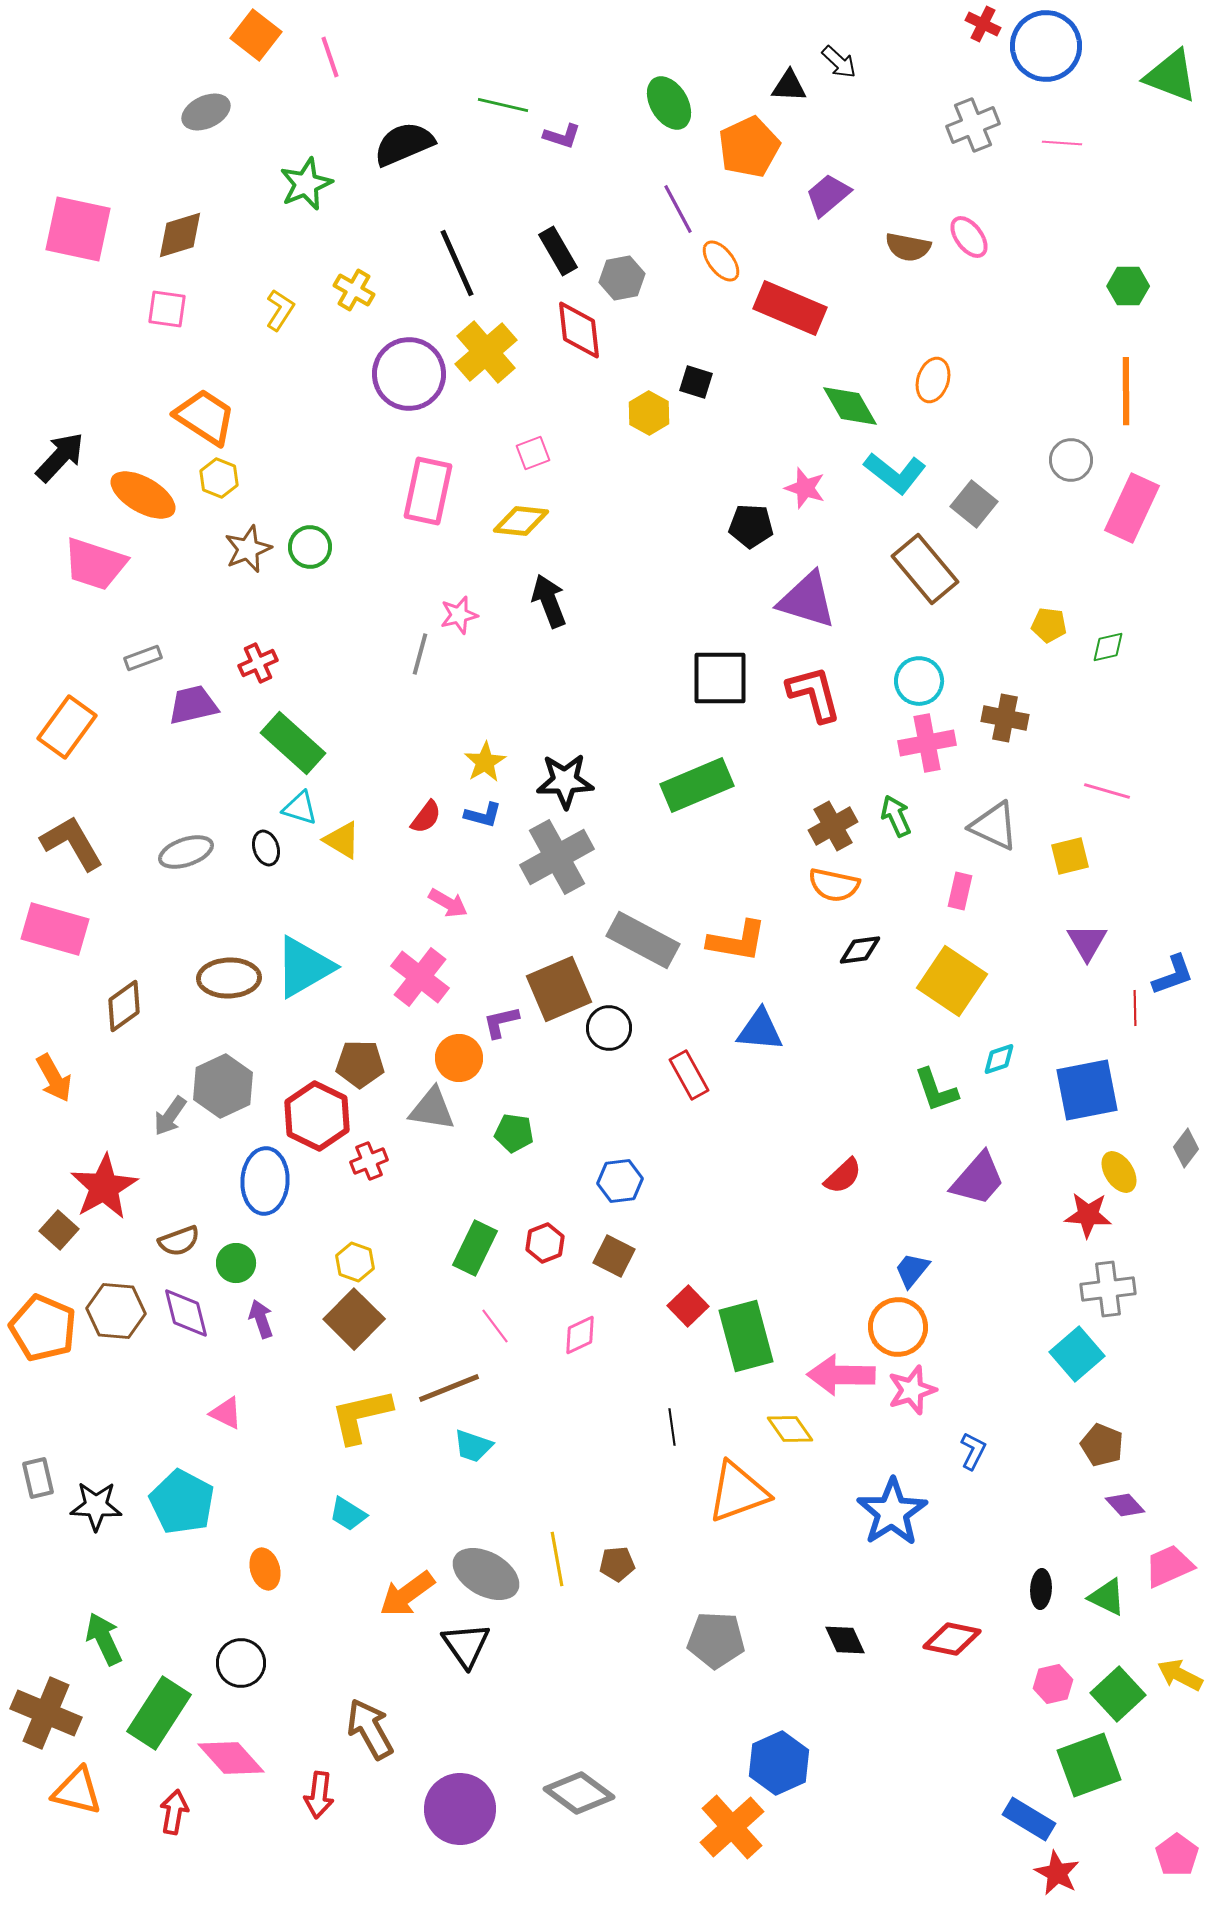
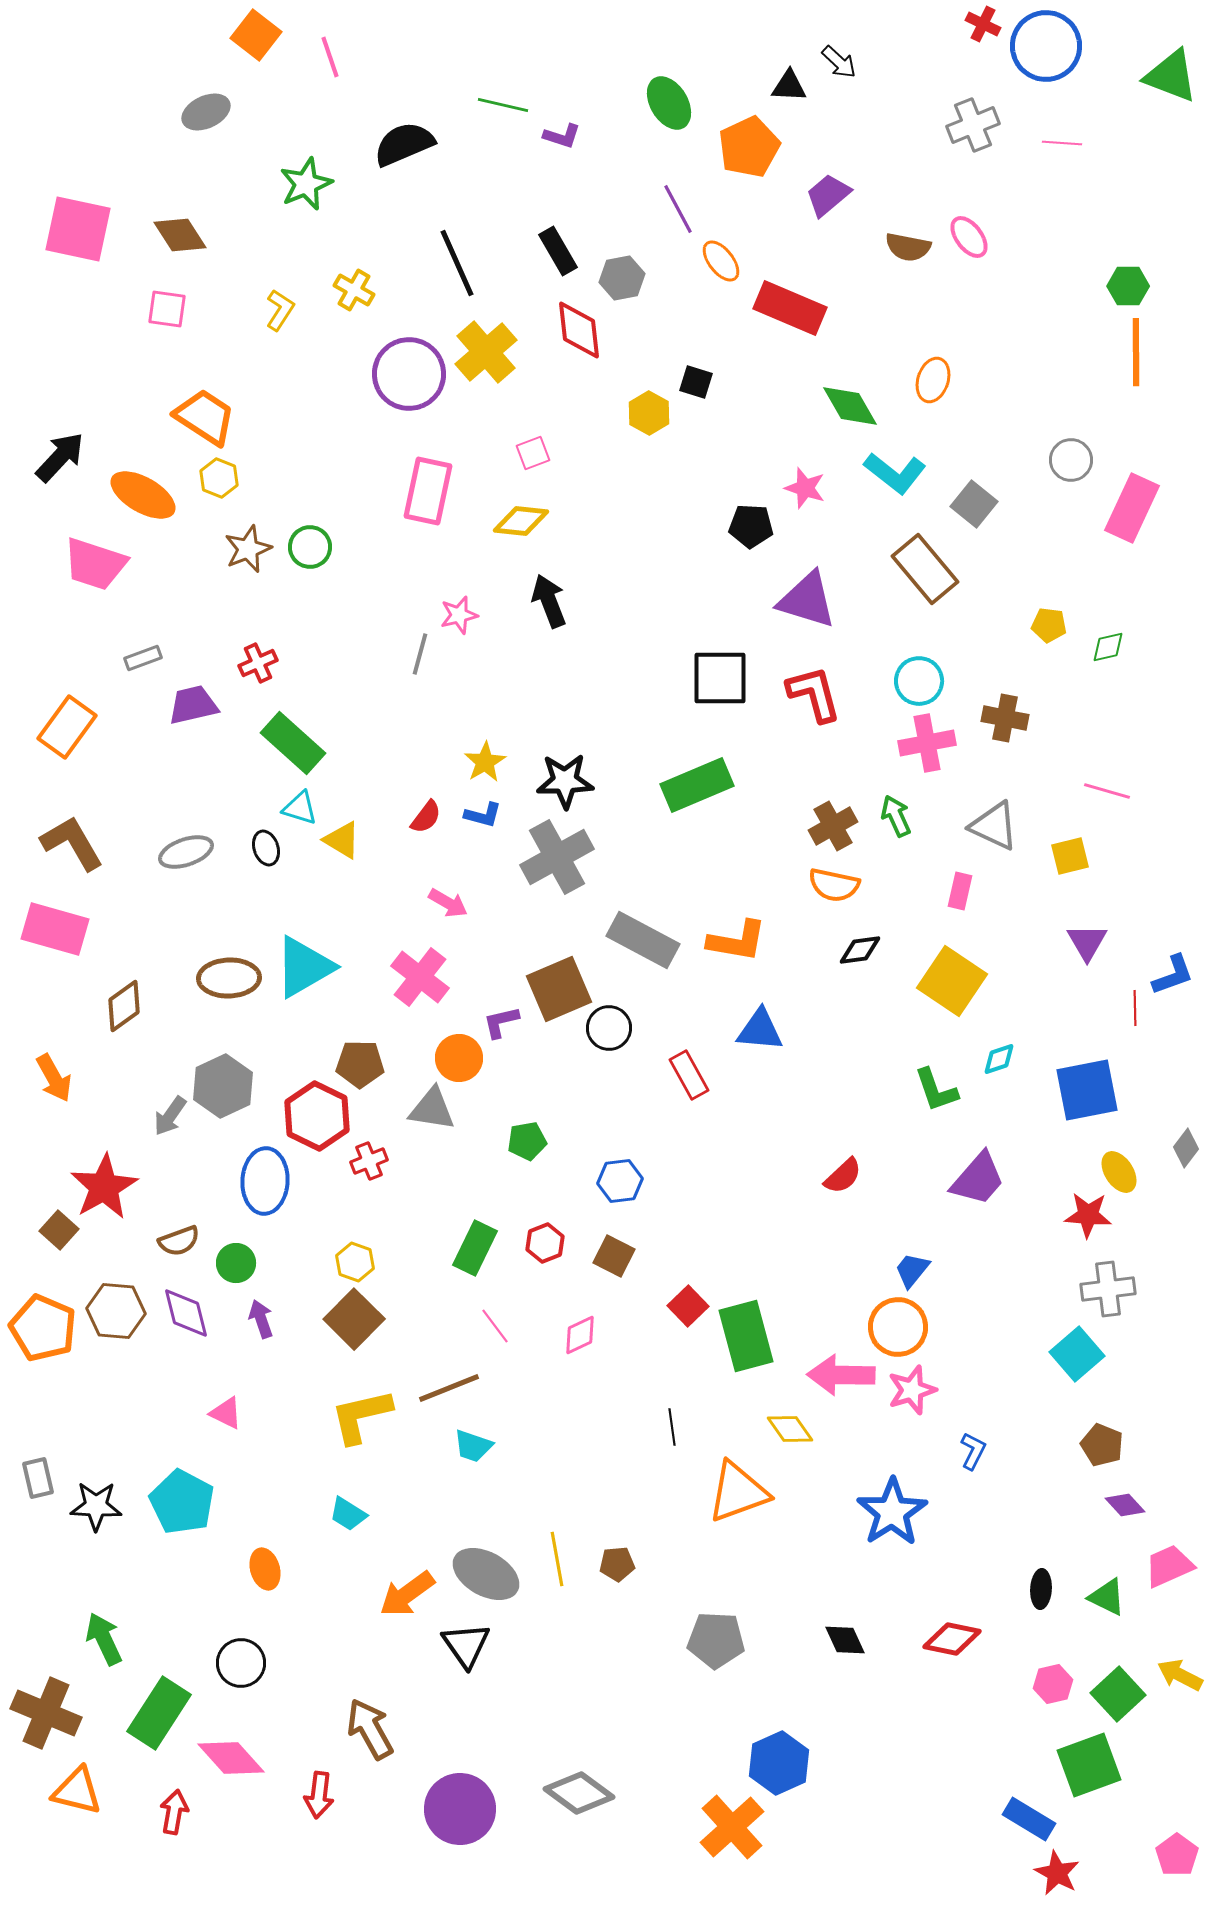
brown diamond at (180, 235): rotated 74 degrees clockwise
orange line at (1126, 391): moved 10 px right, 39 px up
green pentagon at (514, 1133): moved 13 px right, 8 px down; rotated 18 degrees counterclockwise
